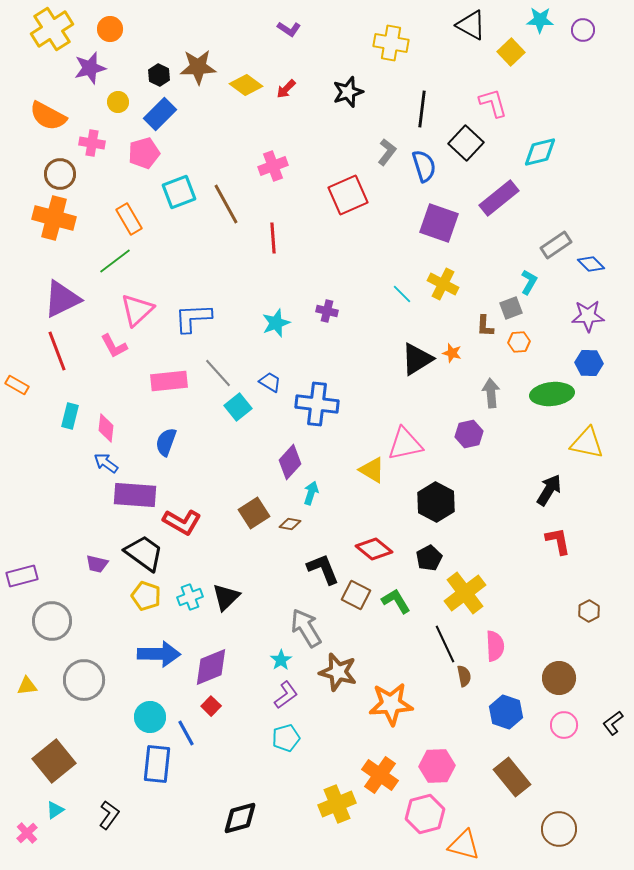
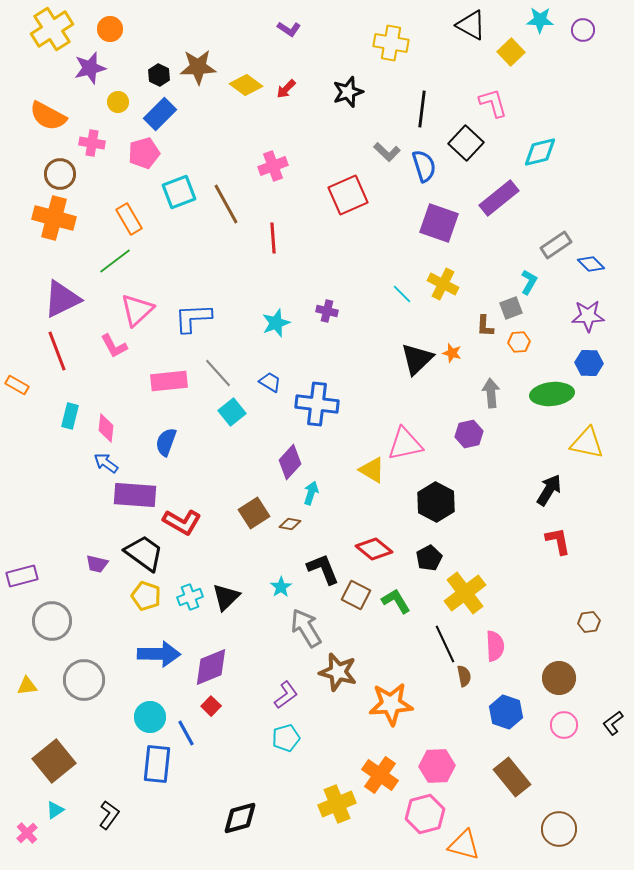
gray L-shape at (387, 152): rotated 96 degrees clockwise
black triangle at (417, 359): rotated 12 degrees counterclockwise
cyan square at (238, 407): moved 6 px left, 5 px down
brown hexagon at (589, 611): moved 11 px down; rotated 20 degrees clockwise
cyan star at (281, 660): moved 73 px up
